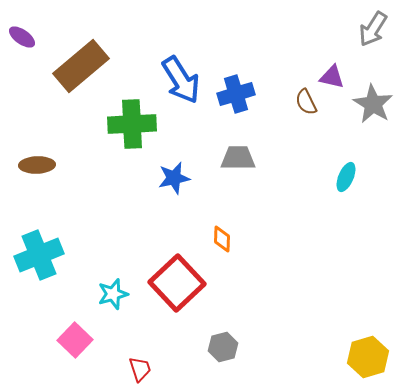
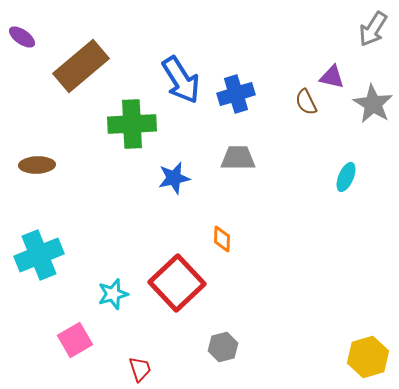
pink square: rotated 16 degrees clockwise
